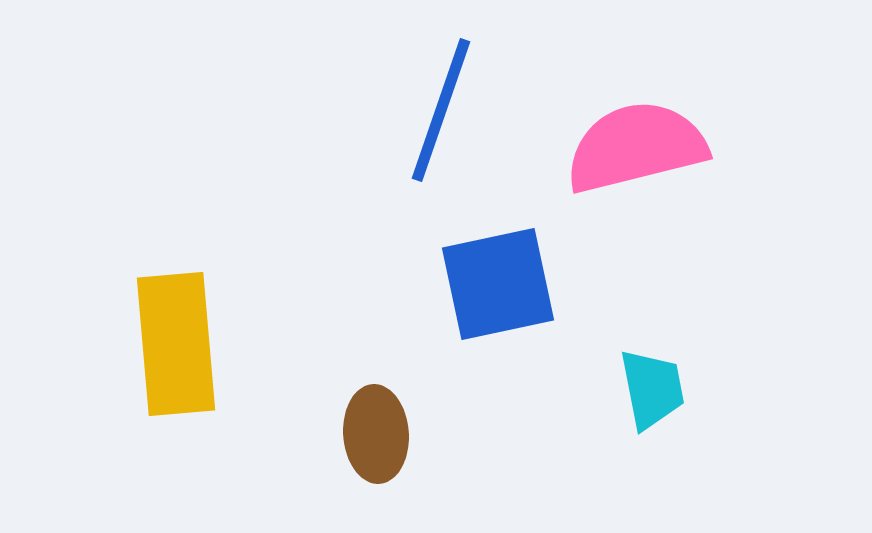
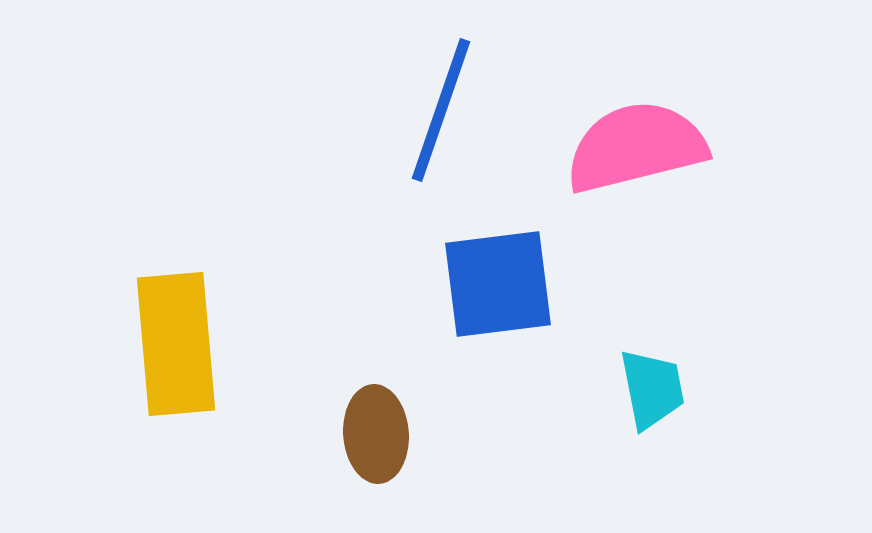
blue square: rotated 5 degrees clockwise
